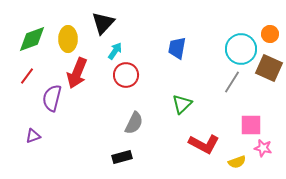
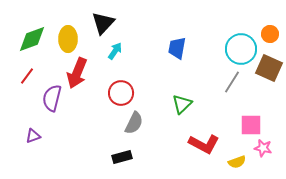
red circle: moved 5 px left, 18 px down
